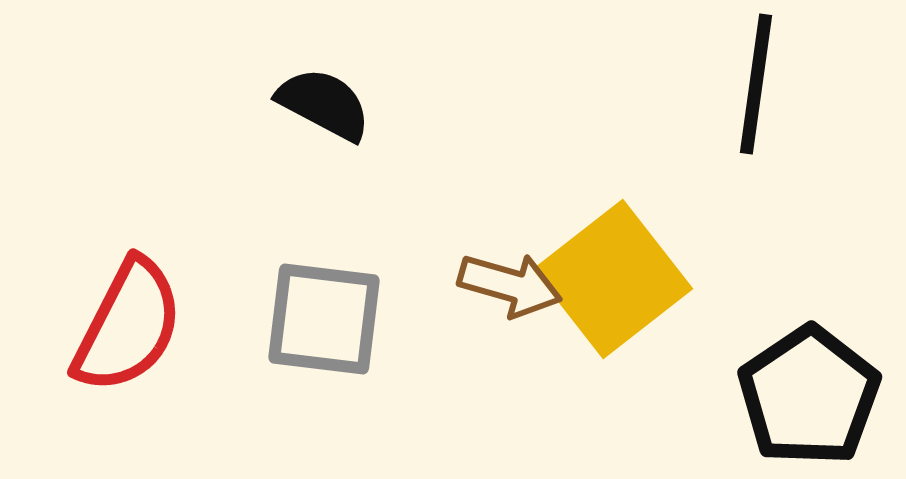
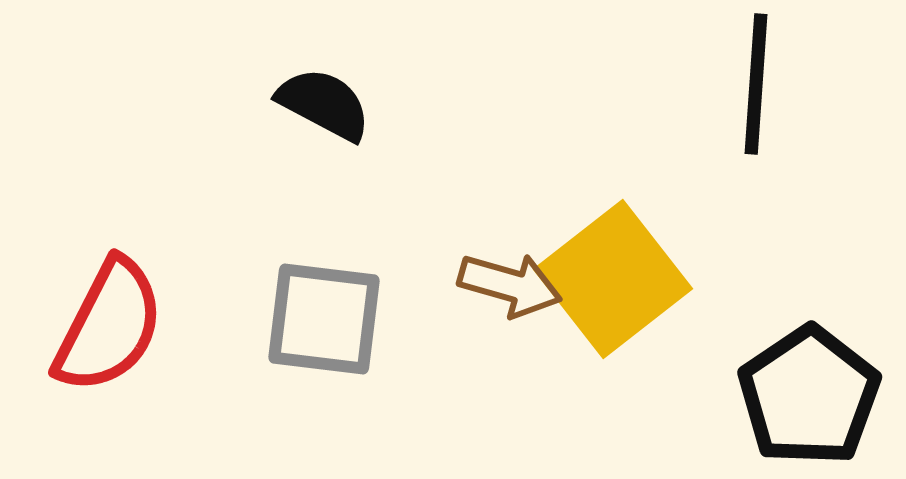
black line: rotated 4 degrees counterclockwise
red semicircle: moved 19 px left
